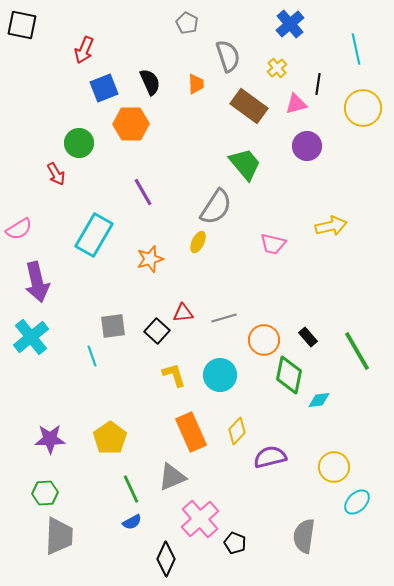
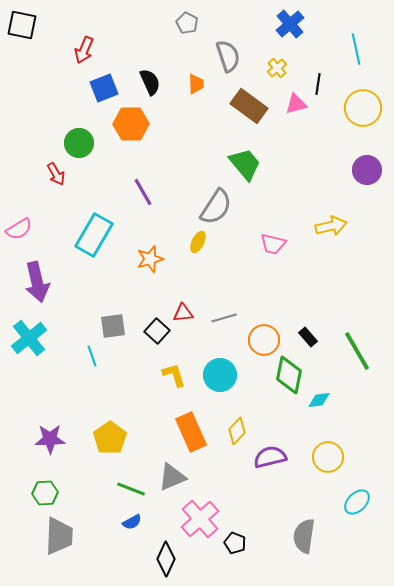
purple circle at (307, 146): moved 60 px right, 24 px down
cyan cross at (31, 337): moved 2 px left, 1 px down
yellow circle at (334, 467): moved 6 px left, 10 px up
green line at (131, 489): rotated 44 degrees counterclockwise
